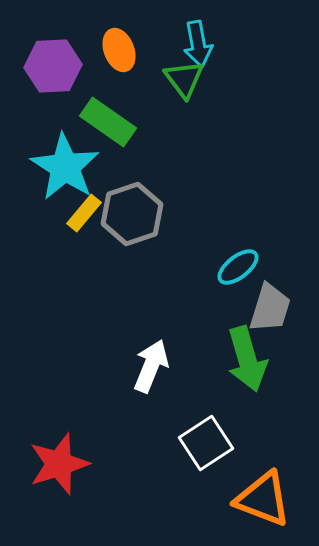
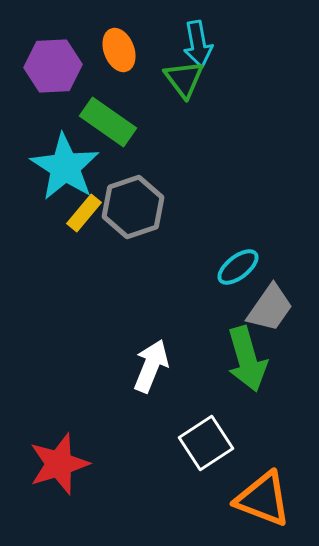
gray hexagon: moved 1 px right, 7 px up
gray trapezoid: rotated 18 degrees clockwise
